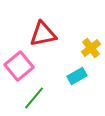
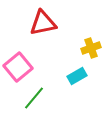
red triangle: moved 11 px up
yellow cross: rotated 18 degrees clockwise
pink square: moved 1 px left, 1 px down
